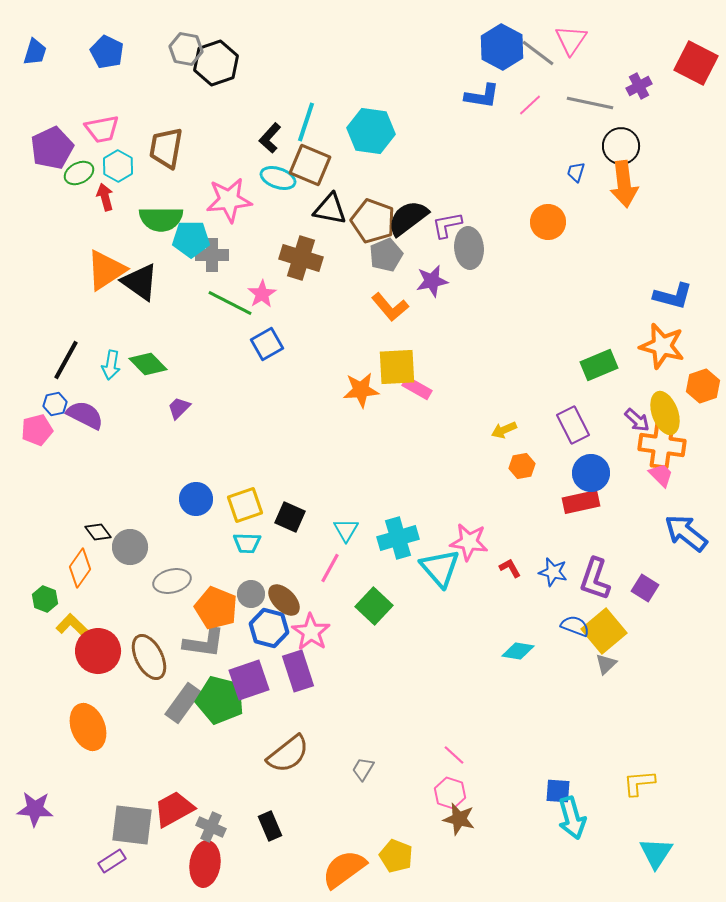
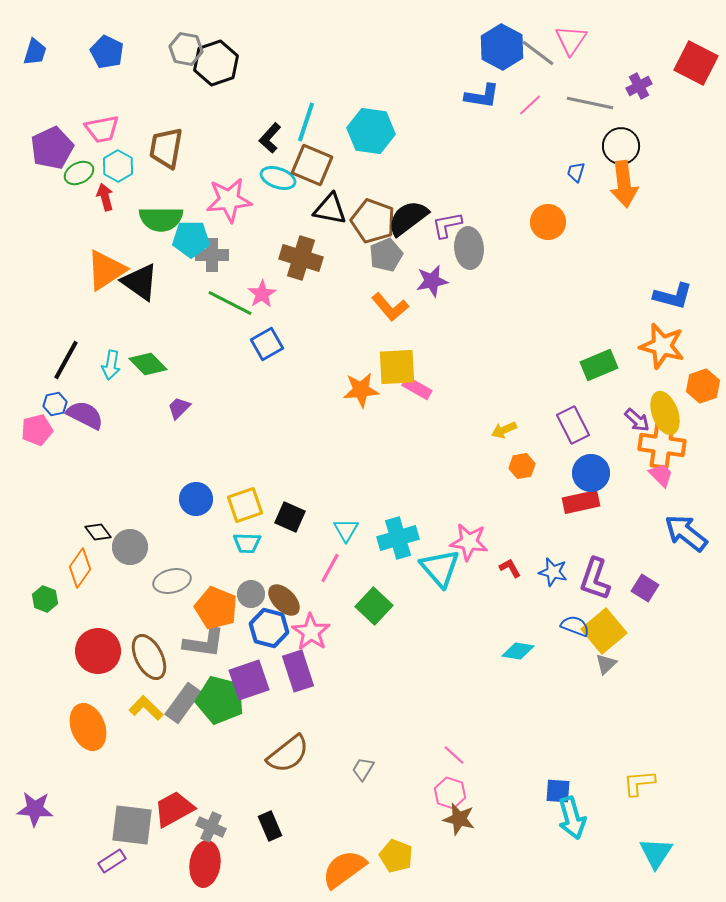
brown square at (310, 165): moved 2 px right
yellow L-shape at (73, 626): moved 73 px right, 82 px down
